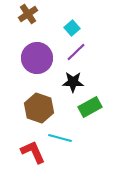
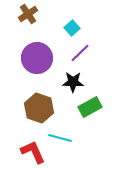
purple line: moved 4 px right, 1 px down
